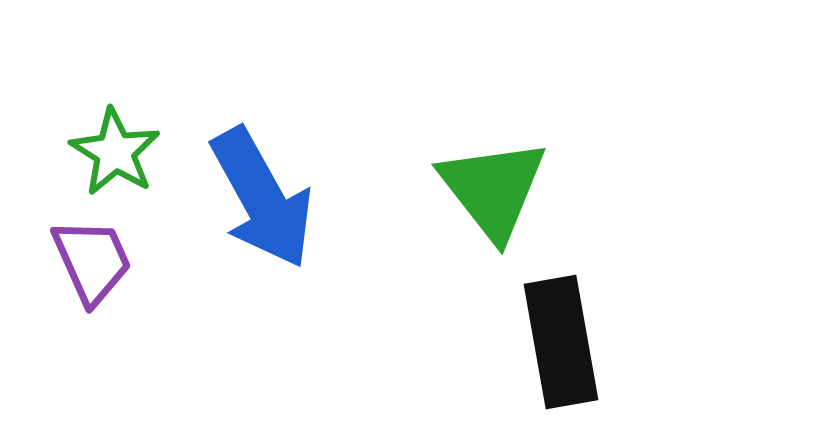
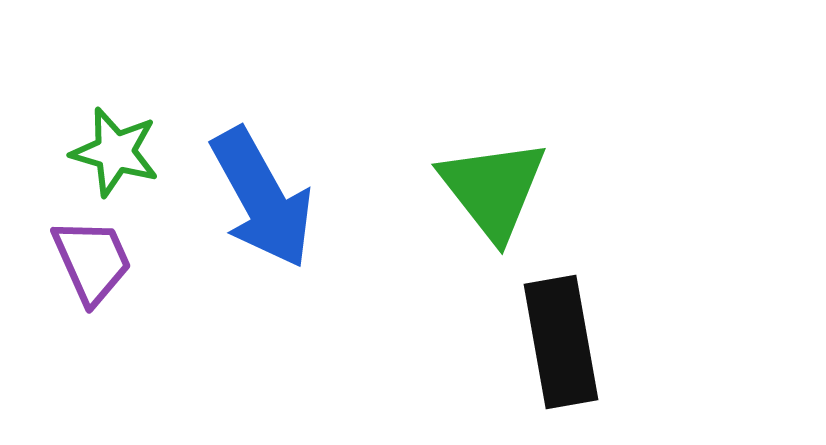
green star: rotated 16 degrees counterclockwise
